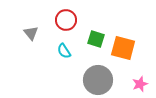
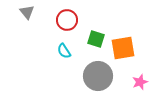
red circle: moved 1 px right
gray triangle: moved 4 px left, 21 px up
orange square: rotated 25 degrees counterclockwise
gray circle: moved 4 px up
pink star: moved 2 px up
